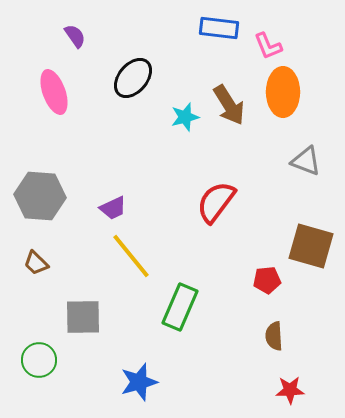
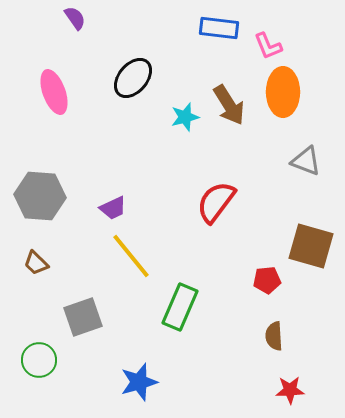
purple semicircle: moved 18 px up
gray square: rotated 18 degrees counterclockwise
